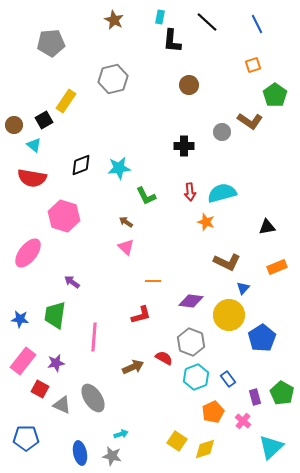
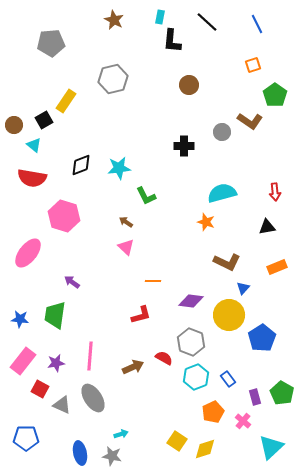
red arrow at (190, 192): moved 85 px right
pink line at (94, 337): moved 4 px left, 19 px down
